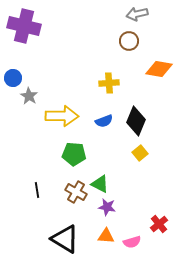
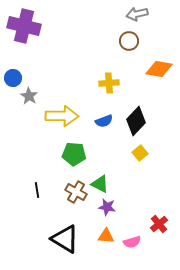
black diamond: rotated 20 degrees clockwise
